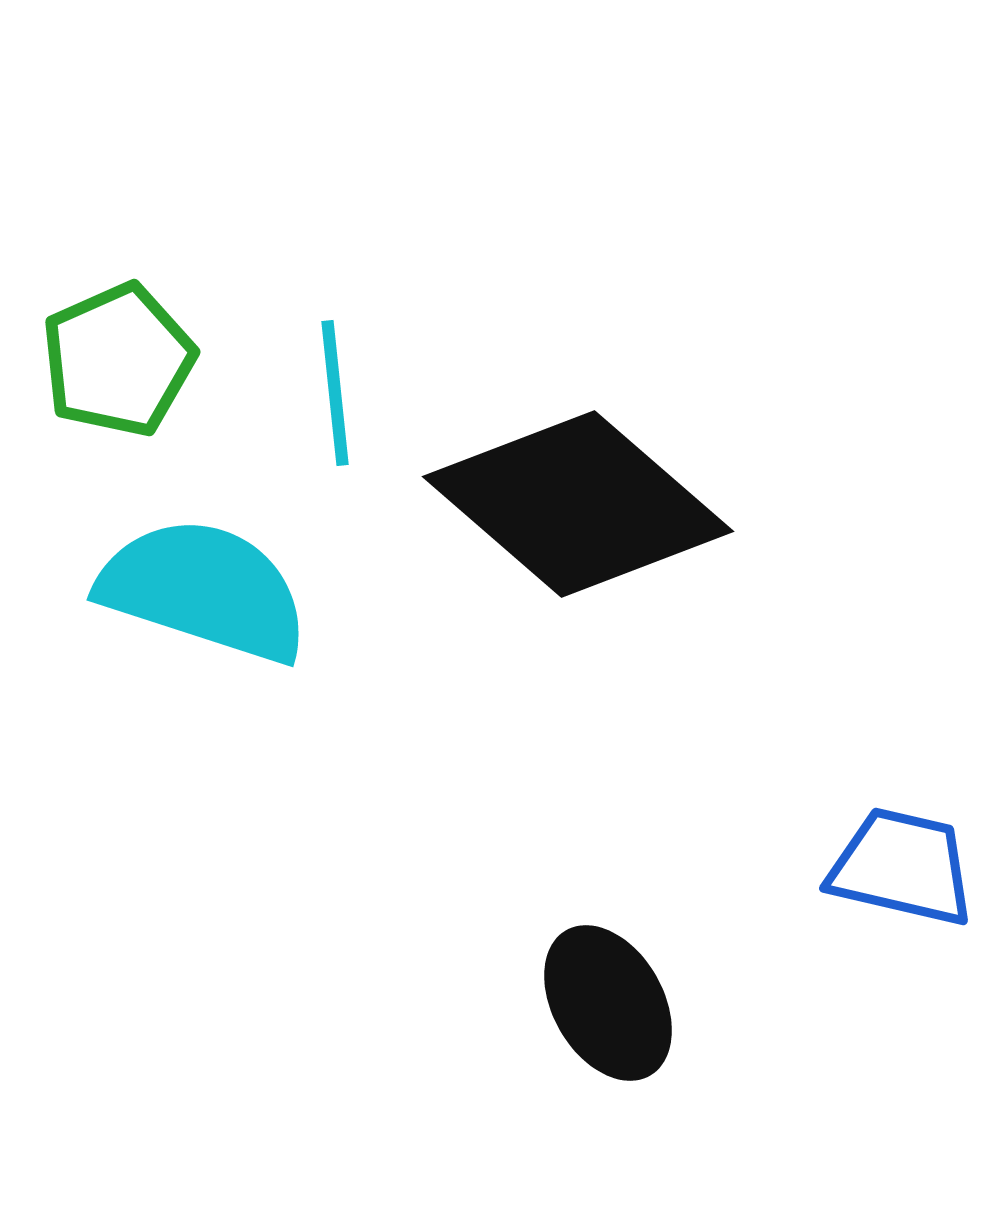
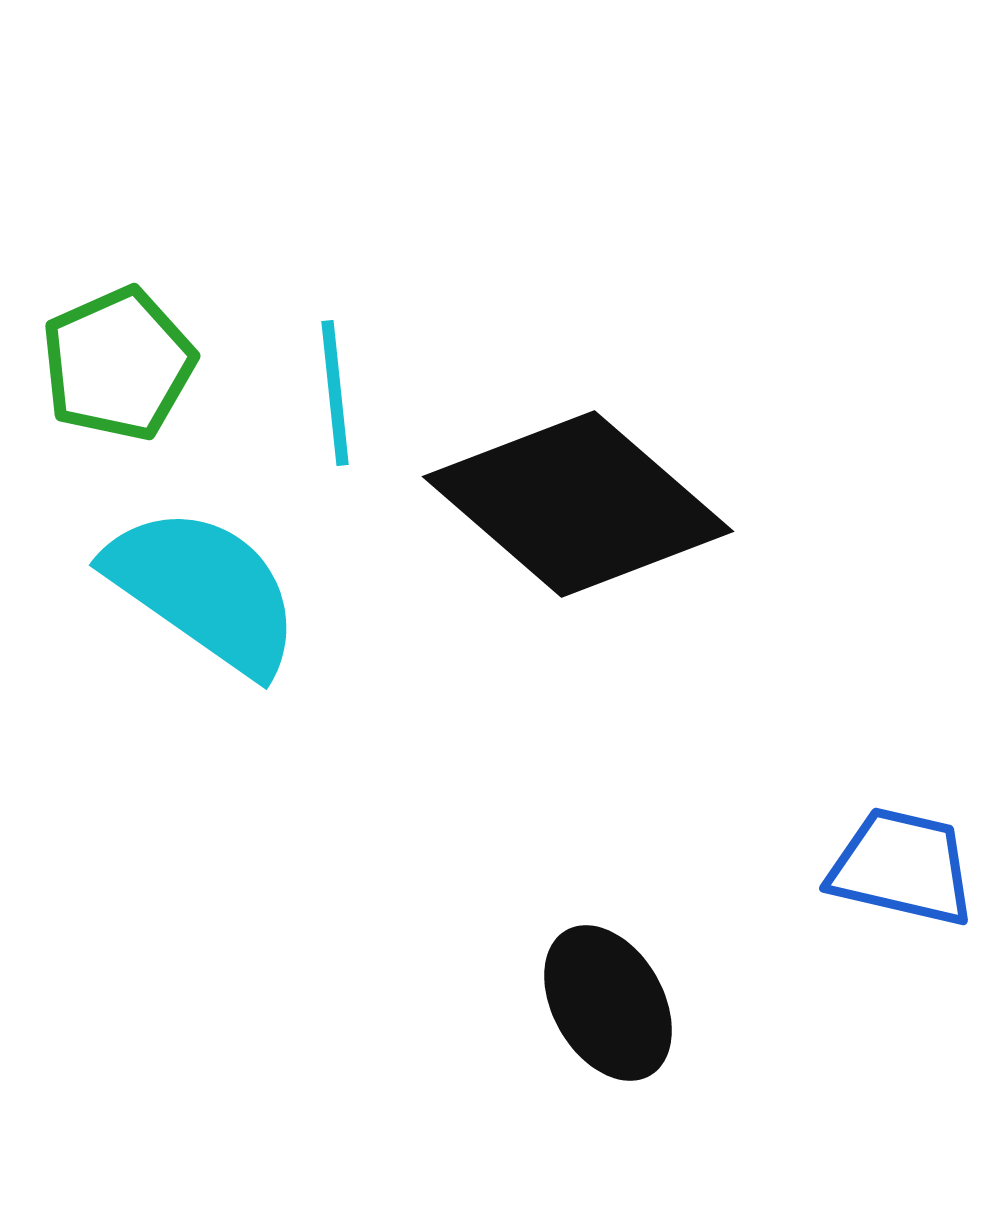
green pentagon: moved 4 px down
cyan semicircle: rotated 17 degrees clockwise
